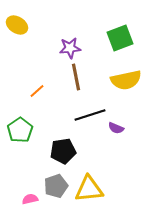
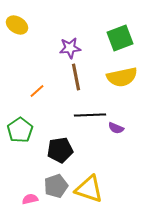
yellow semicircle: moved 4 px left, 3 px up
black line: rotated 16 degrees clockwise
black pentagon: moved 3 px left, 1 px up
yellow triangle: rotated 24 degrees clockwise
